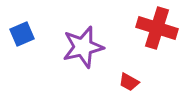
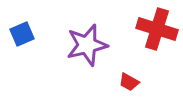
red cross: moved 1 px down
purple star: moved 4 px right, 2 px up
